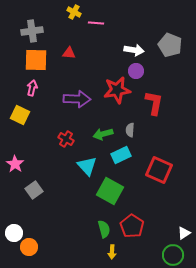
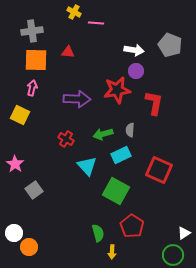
red triangle: moved 1 px left, 1 px up
green square: moved 6 px right
green semicircle: moved 6 px left, 4 px down
